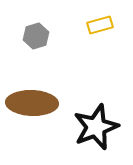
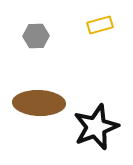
gray hexagon: rotated 15 degrees clockwise
brown ellipse: moved 7 px right
